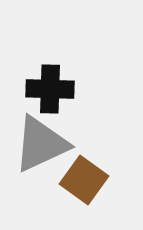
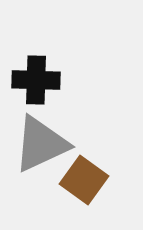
black cross: moved 14 px left, 9 px up
